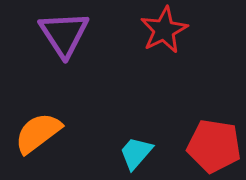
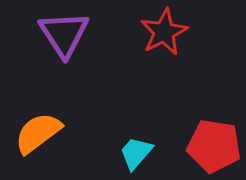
red star: moved 2 px down
